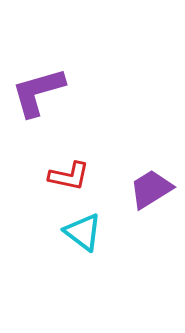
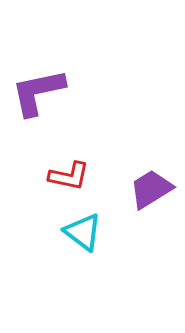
purple L-shape: rotated 4 degrees clockwise
